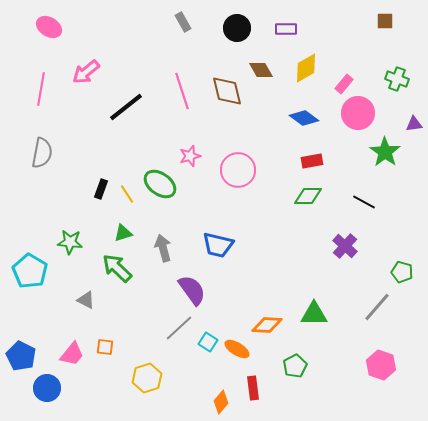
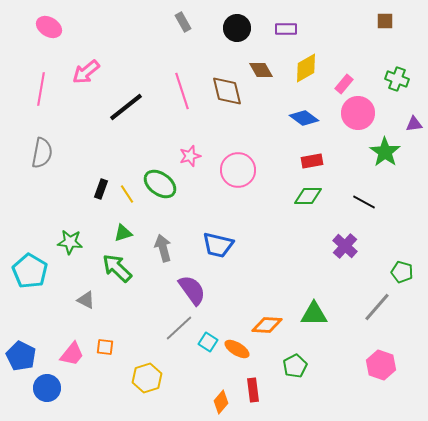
red rectangle at (253, 388): moved 2 px down
